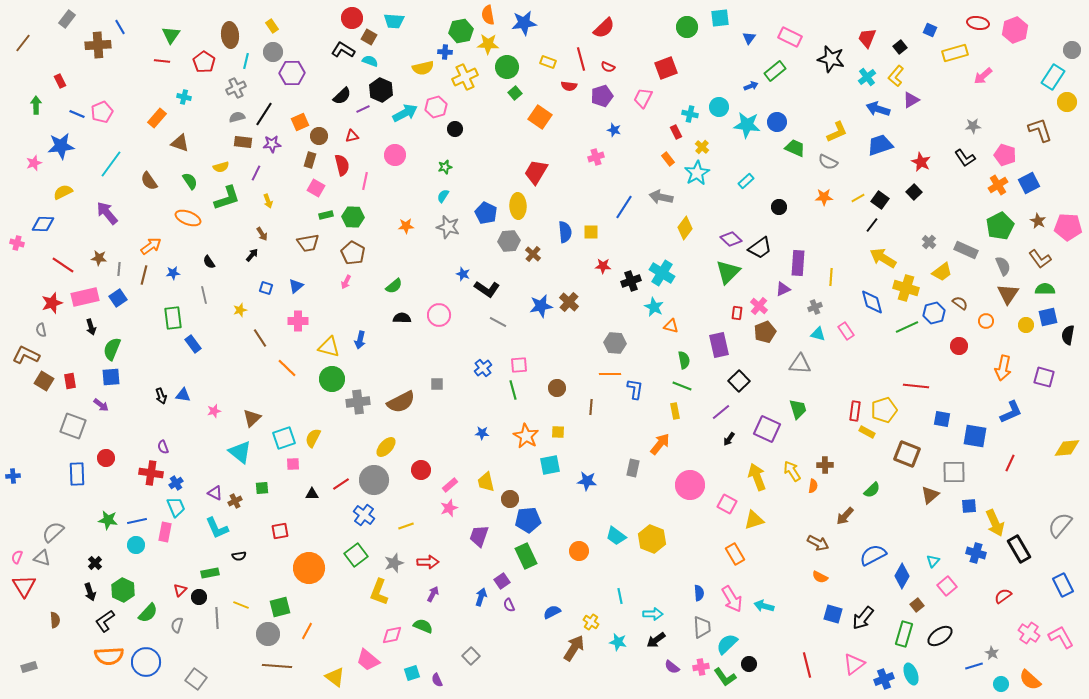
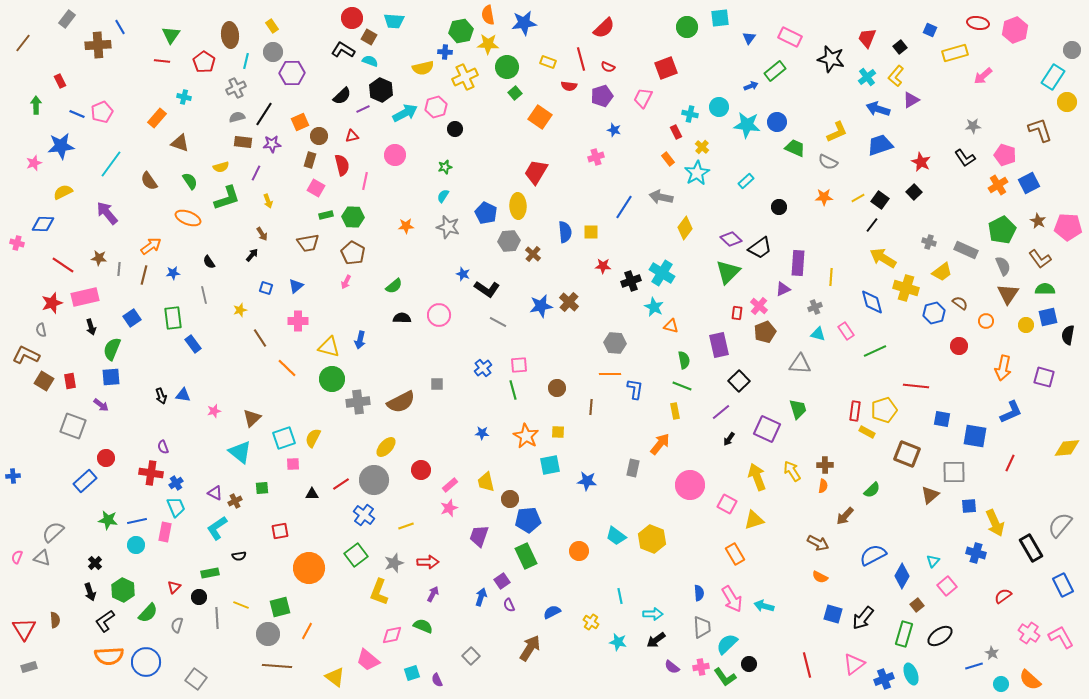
green pentagon at (1000, 226): moved 2 px right, 4 px down
gray cross at (929, 242): rotated 24 degrees counterclockwise
blue square at (118, 298): moved 14 px right, 20 px down
green line at (907, 327): moved 32 px left, 24 px down
blue rectangle at (77, 474): moved 8 px right, 7 px down; rotated 50 degrees clockwise
orange semicircle at (813, 486): moved 10 px right
cyan L-shape at (217, 528): rotated 80 degrees clockwise
black rectangle at (1019, 549): moved 12 px right, 1 px up
red triangle at (24, 586): moved 43 px down
red triangle at (180, 590): moved 6 px left, 3 px up
brown arrow at (574, 648): moved 44 px left
